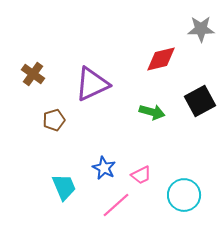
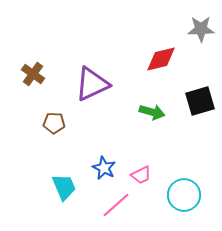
black square: rotated 12 degrees clockwise
brown pentagon: moved 3 px down; rotated 20 degrees clockwise
